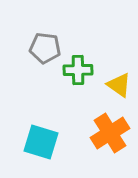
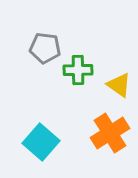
cyan square: rotated 24 degrees clockwise
